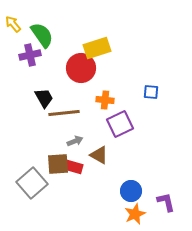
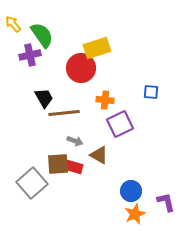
gray arrow: rotated 42 degrees clockwise
